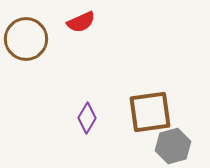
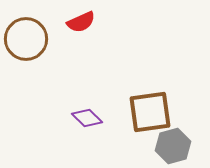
purple diamond: rotated 76 degrees counterclockwise
